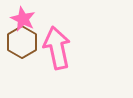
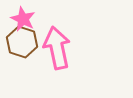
brown hexagon: rotated 12 degrees counterclockwise
